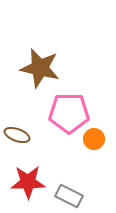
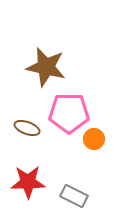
brown star: moved 6 px right, 1 px up
brown ellipse: moved 10 px right, 7 px up
gray rectangle: moved 5 px right
